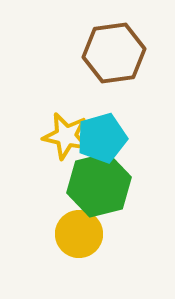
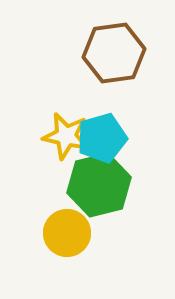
yellow circle: moved 12 px left, 1 px up
